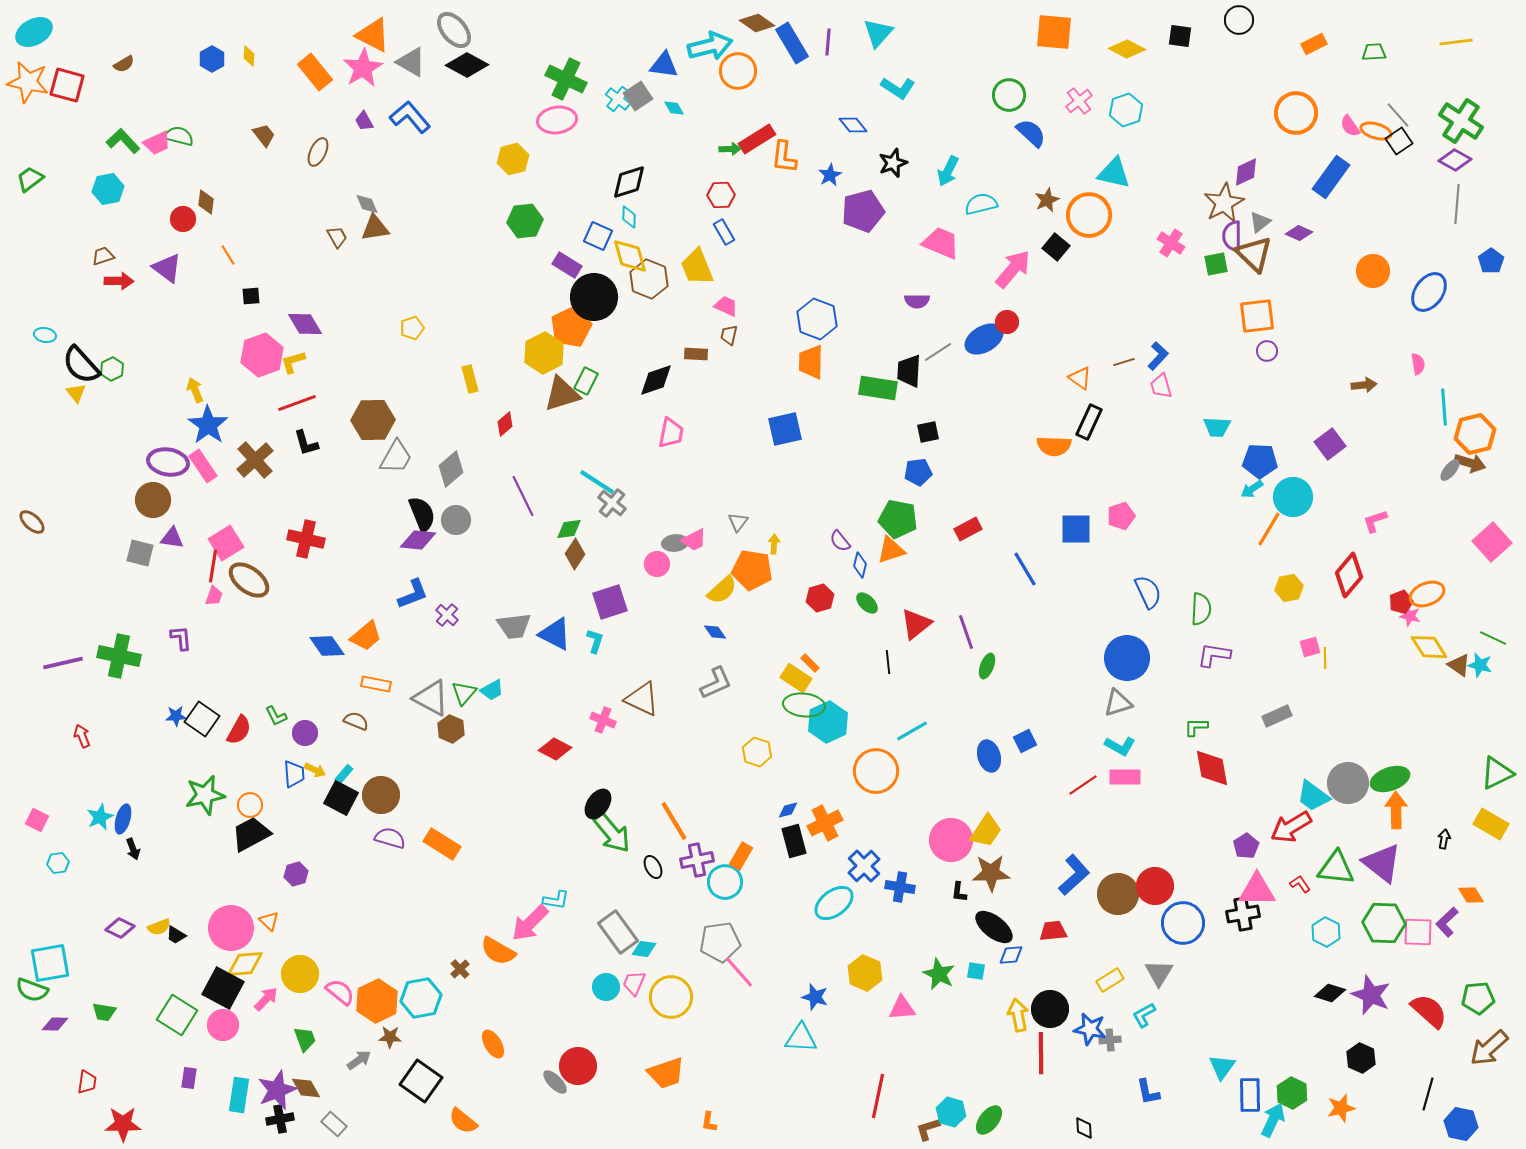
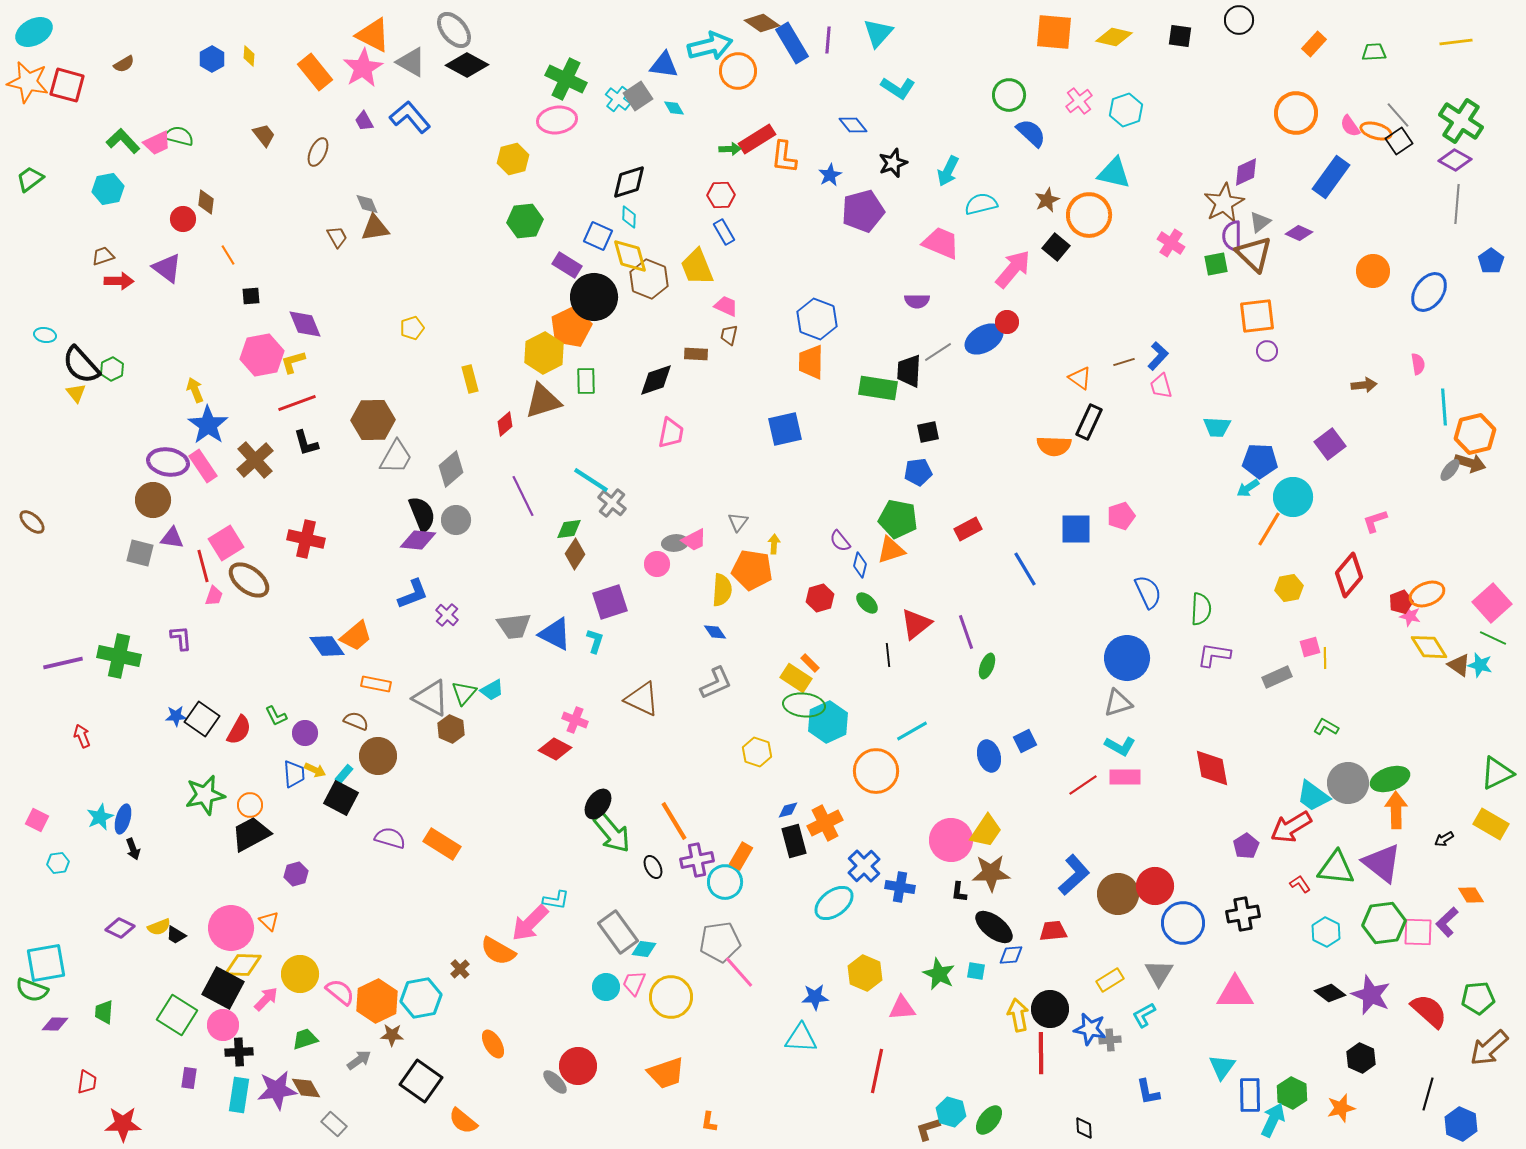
brown diamond at (757, 23): moved 5 px right
purple line at (828, 42): moved 2 px up
orange rectangle at (1314, 44): rotated 20 degrees counterclockwise
yellow diamond at (1127, 49): moved 13 px left, 12 px up; rotated 15 degrees counterclockwise
purple diamond at (305, 324): rotated 9 degrees clockwise
pink hexagon at (262, 355): rotated 9 degrees clockwise
green rectangle at (586, 381): rotated 28 degrees counterclockwise
brown triangle at (562, 394): moved 19 px left, 7 px down
cyan line at (597, 482): moved 6 px left, 2 px up
cyan arrow at (1252, 489): moved 4 px left, 1 px up
pink square at (1492, 542): moved 61 px down
red line at (213, 566): moved 10 px left; rotated 24 degrees counterclockwise
yellow semicircle at (722, 590): rotated 44 degrees counterclockwise
orange trapezoid at (366, 636): moved 10 px left
black line at (888, 662): moved 7 px up
gray rectangle at (1277, 716): moved 39 px up
pink cross at (603, 720): moved 28 px left
green L-shape at (1196, 727): moved 130 px right; rotated 30 degrees clockwise
brown circle at (381, 795): moved 3 px left, 39 px up
black arrow at (1444, 839): rotated 132 degrees counterclockwise
pink triangle at (1257, 890): moved 22 px left, 103 px down
green hexagon at (1384, 923): rotated 9 degrees counterclockwise
cyan square at (50, 963): moved 4 px left
yellow diamond at (245, 964): moved 2 px left, 1 px down; rotated 6 degrees clockwise
black diamond at (1330, 993): rotated 20 degrees clockwise
blue star at (815, 997): rotated 20 degrees counterclockwise
green trapezoid at (104, 1012): rotated 85 degrees clockwise
brown star at (390, 1037): moved 2 px right, 2 px up
green trapezoid at (305, 1039): rotated 88 degrees counterclockwise
purple star at (277, 1090): rotated 15 degrees clockwise
red line at (878, 1096): moved 1 px left, 25 px up
black cross at (280, 1119): moved 41 px left, 67 px up; rotated 8 degrees clockwise
blue hexagon at (1461, 1124): rotated 12 degrees clockwise
